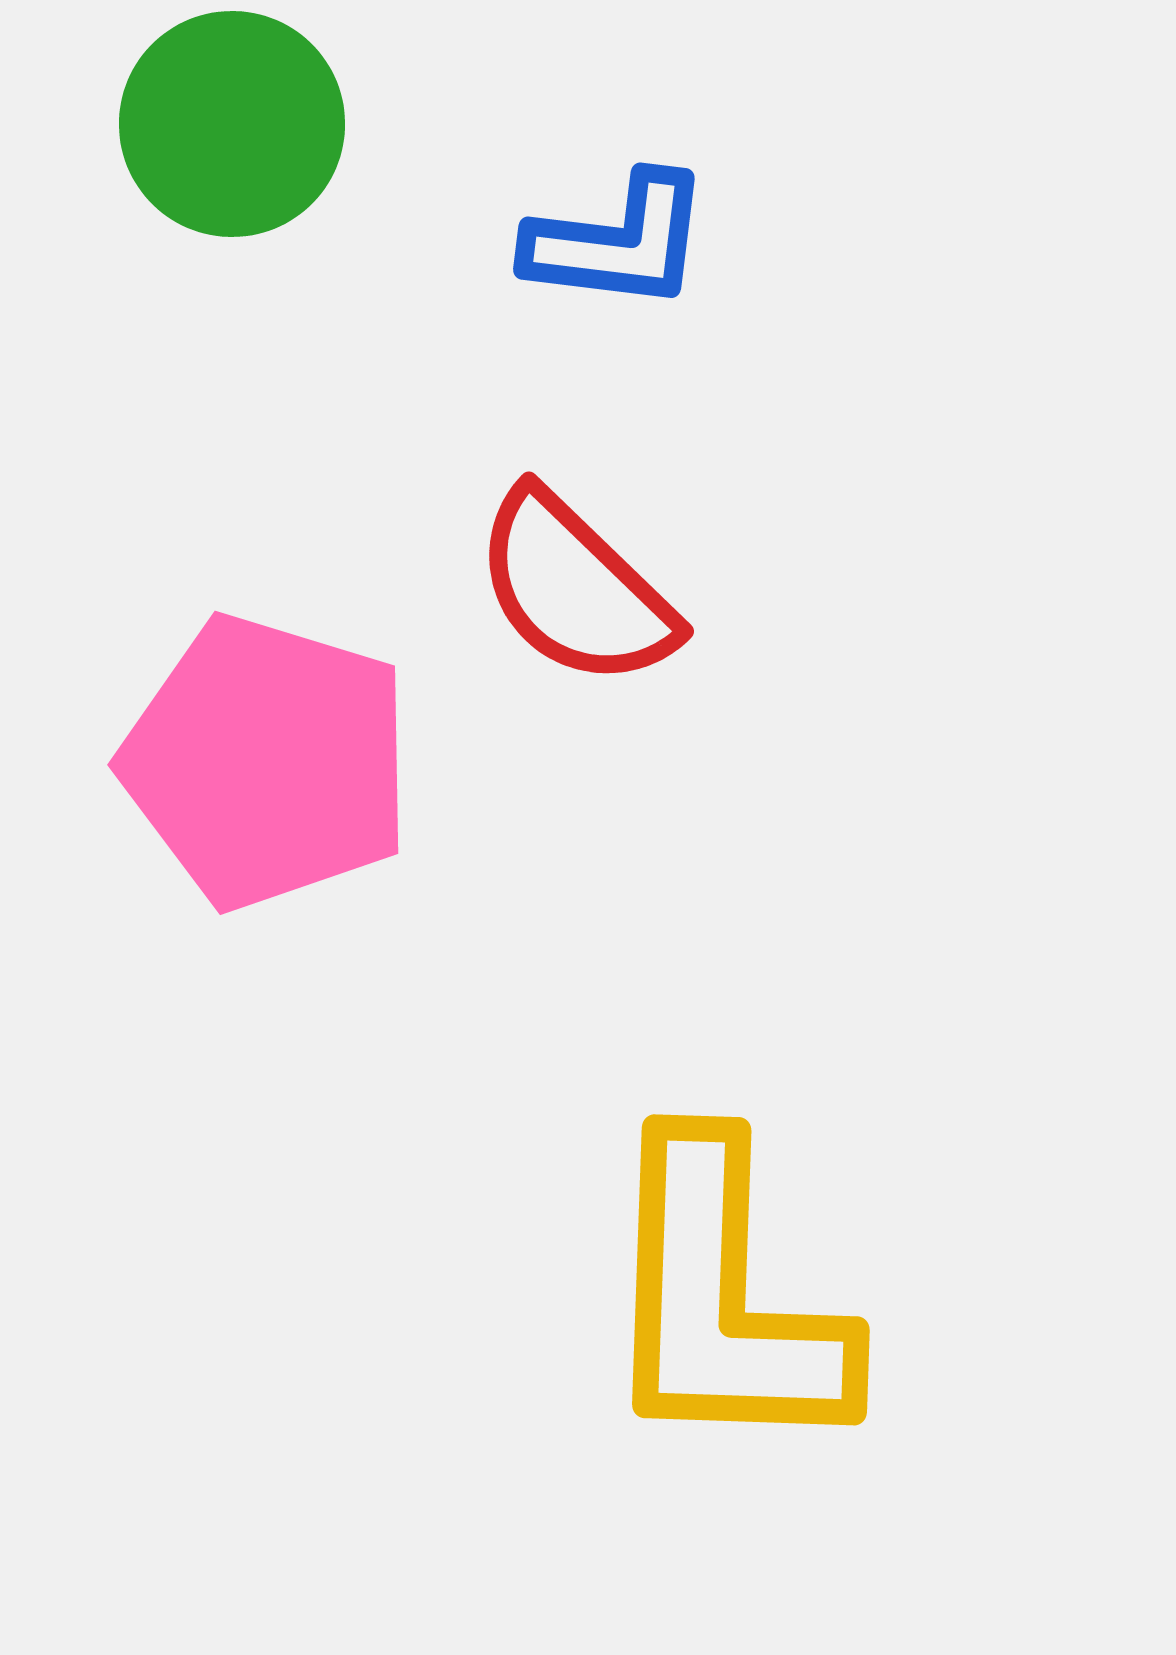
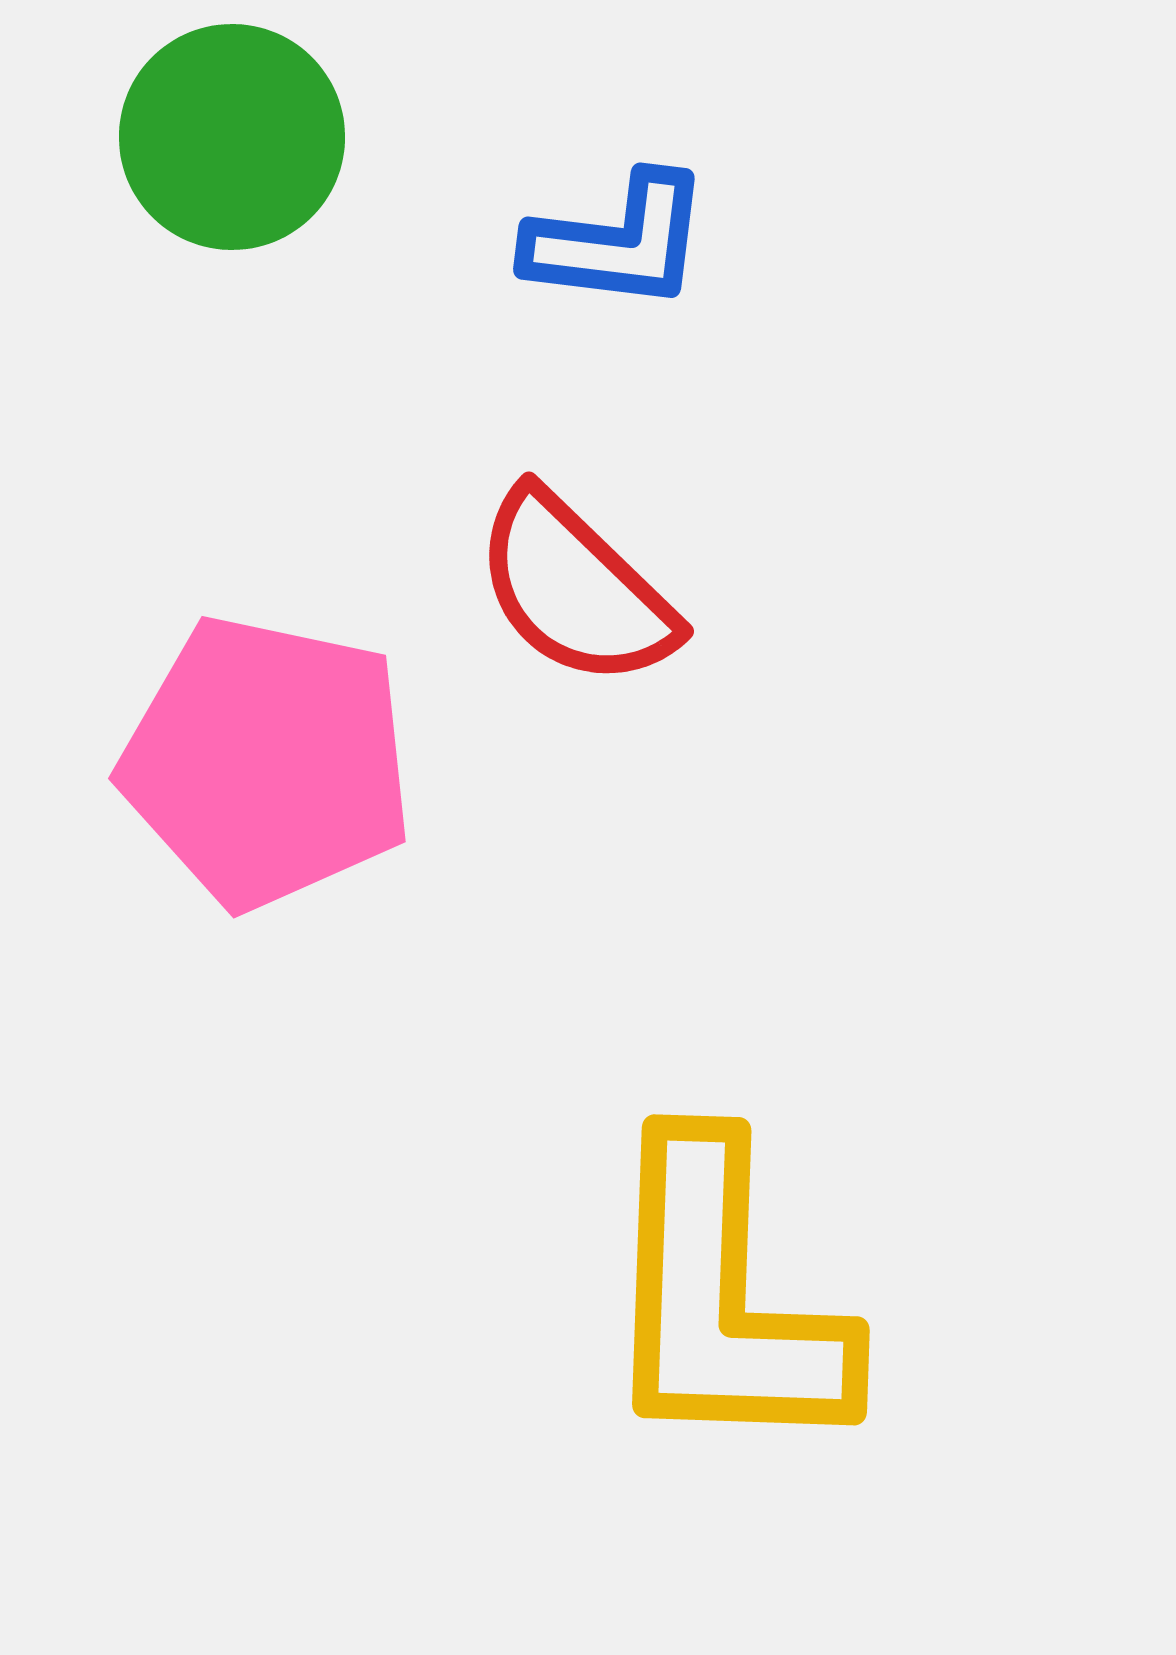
green circle: moved 13 px down
pink pentagon: rotated 5 degrees counterclockwise
